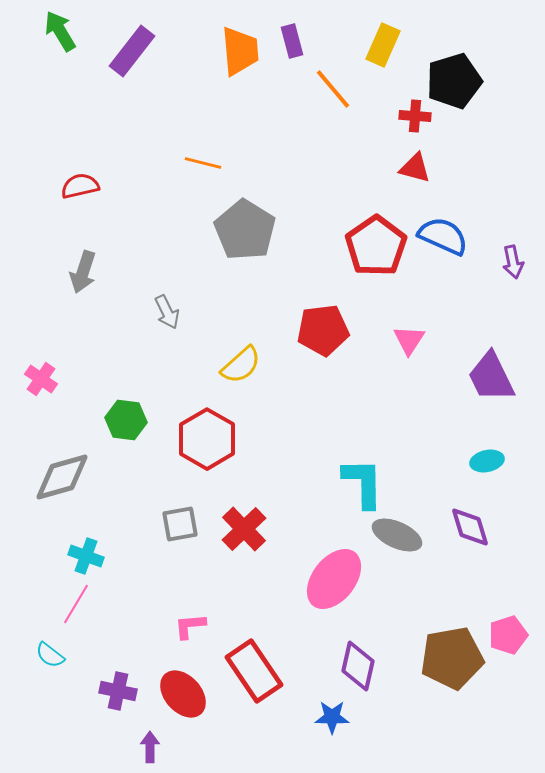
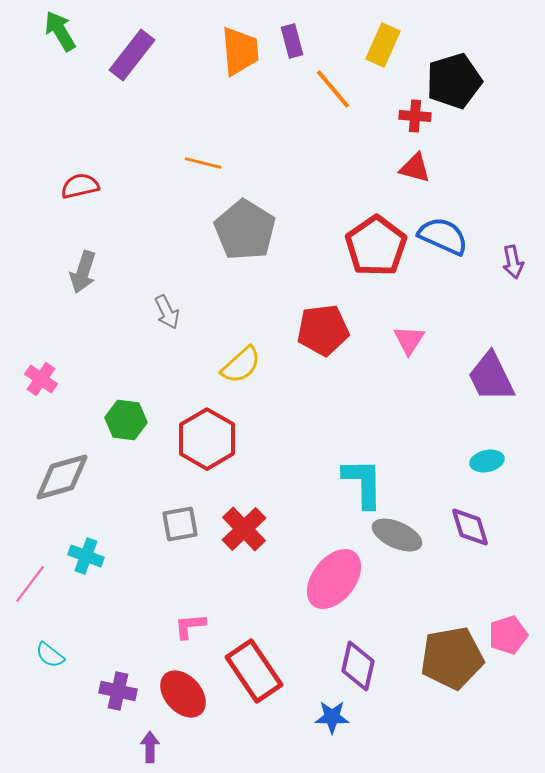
purple rectangle at (132, 51): moved 4 px down
pink line at (76, 604): moved 46 px left, 20 px up; rotated 6 degrees clockwise
